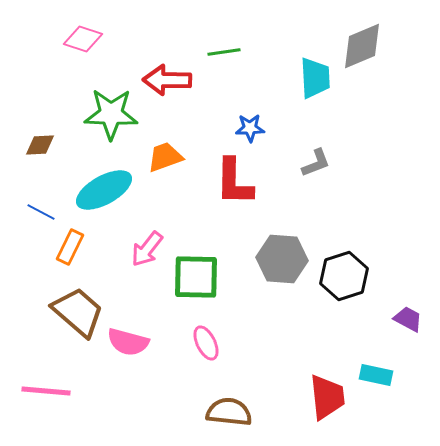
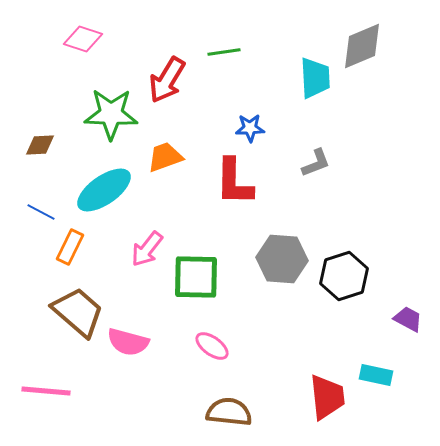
red arrow: rotated 60 degrees counterclockwise
cyan ellipse: rotated 6 degrees counterclockwise
pink ellipse: moved 6 px right, 3 px down; rotated 28 degrees counterclockwise
